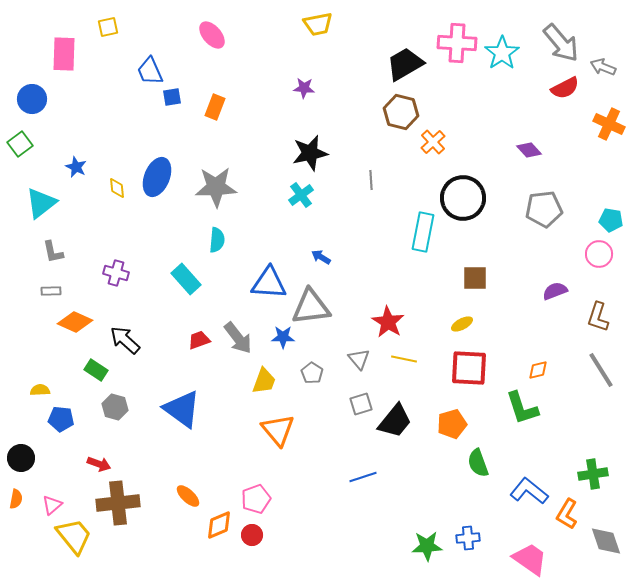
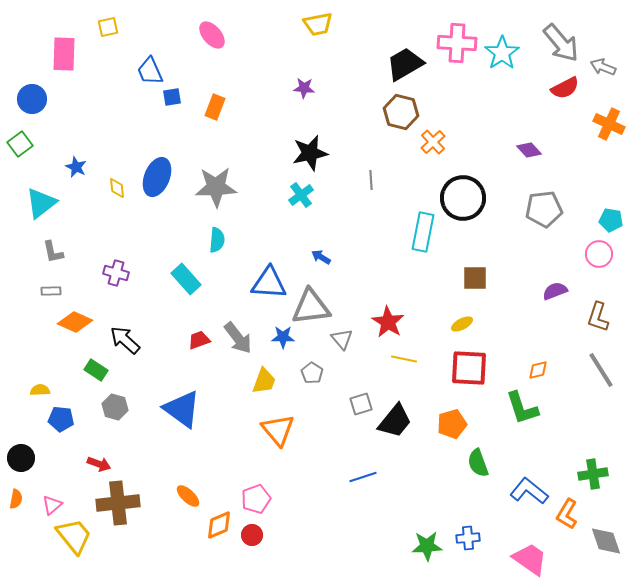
gray triangle at (359, 359): moved 17 px left, 20 px up
